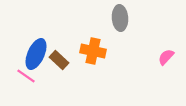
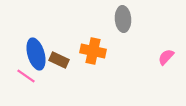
gray ellipse: moved 3 px right, 1 px down
blue ellipse: rotated 40 degrees counterclockwise
brown rectangle: rotated 18 degrees counterclockwise
